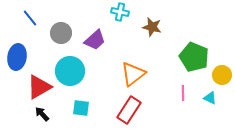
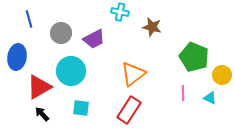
blue line: moved 1 px left, 1 px down; rotated 24 degrees clockwise
purple trapezoid: moved 1 px left, 1 px up; rotated 15 degrees clockwise
cyan circle: moved 1 px right
